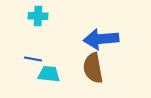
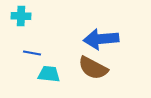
cyan cross: moved 17 px left
blue line: moved 1 px left, 6 px up
brown semicircle: rotated 52 degrees counterclockwise
